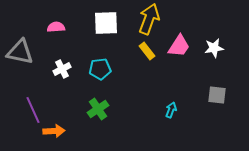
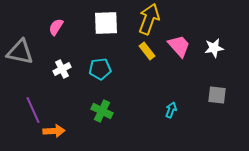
pink semicircle: rotated 54 degrees counterclockwise
pink trapezoid: rotated 75 degrees counterclockwise
green cross: moved 4 px right, 2 px down; rotated 30 degrees counterclockwise
